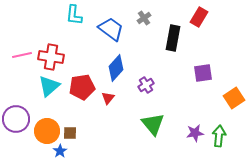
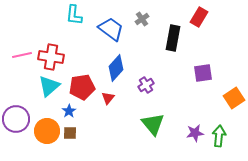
gray cross: moved 2 px left, 1 px down
blue star: moved 9 px right, 40 px up
